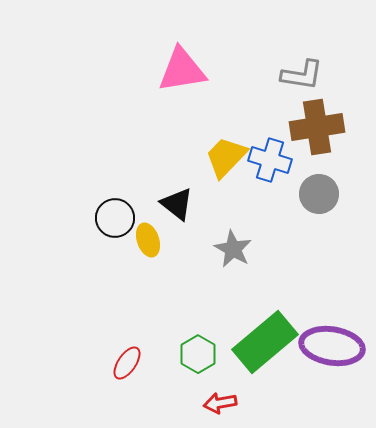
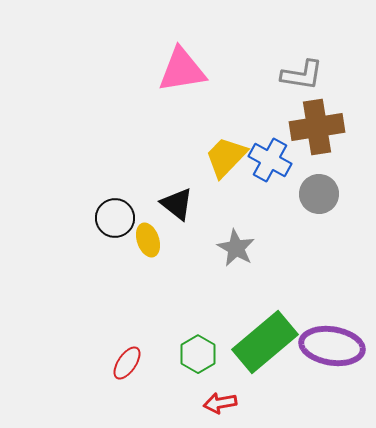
blue cross: rotated 12 degrees clockwise
gray star: moved 3 px right, 1 px up
